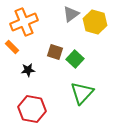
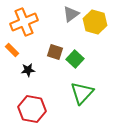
orange rectangle: moved 3 px down
